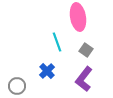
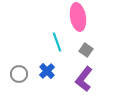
gray circle: moved 2 px right, 12 px up
